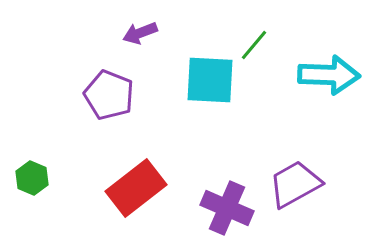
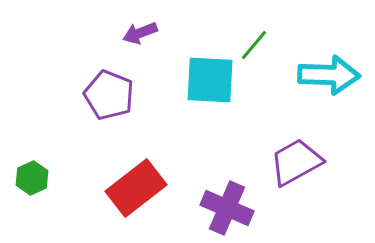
green hexagon: rotated 12 degrees clockwise
purple trapezoid: moved 1 px right, 22 px up
